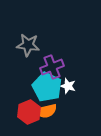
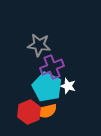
gray star: moved 11 px right
